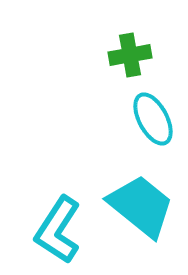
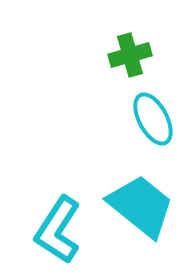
green cross: rotated 6 degrees counterclockwise
